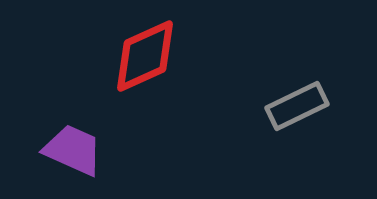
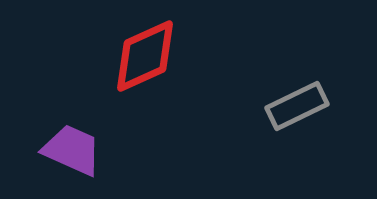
purple trapezoid: moved 1 px left
